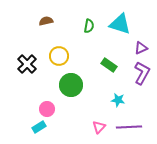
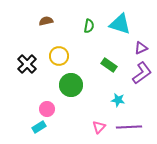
purple L-shape: rotated 25 degrees clockwise
